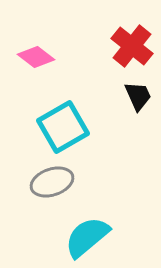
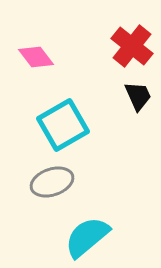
pink diamond: rotated 15 degrees clockwise
cyan square: moved 2 px up
